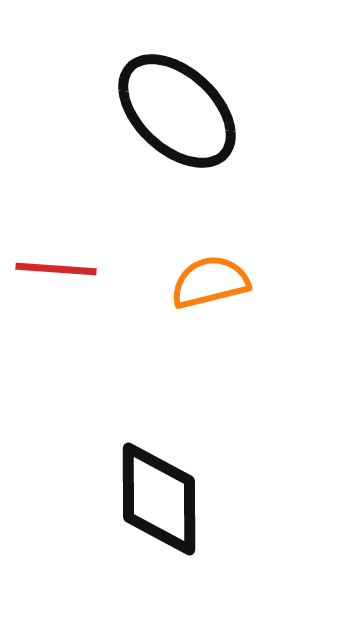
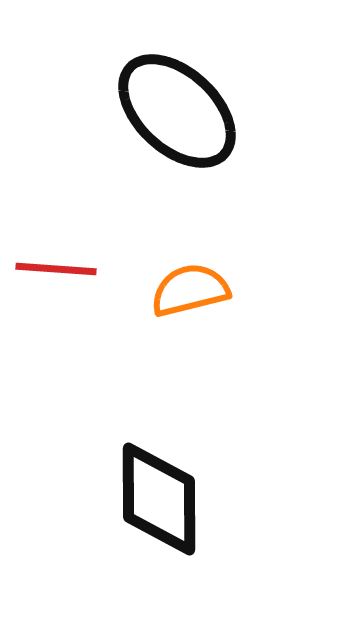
orange semicircle: moved 20 px left, 8 px down
